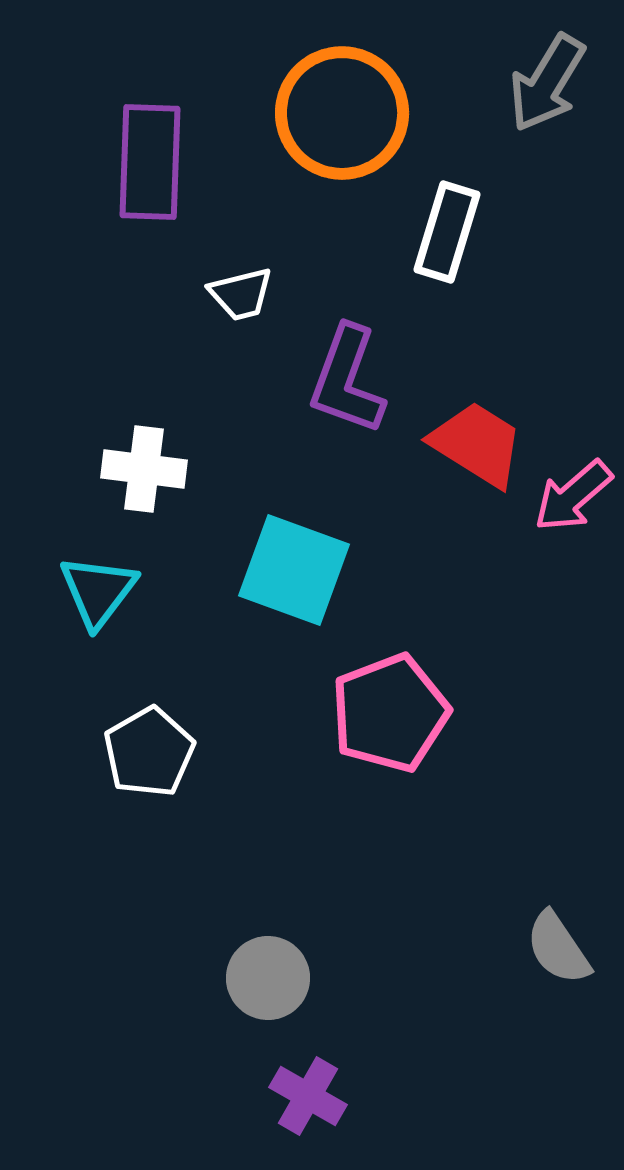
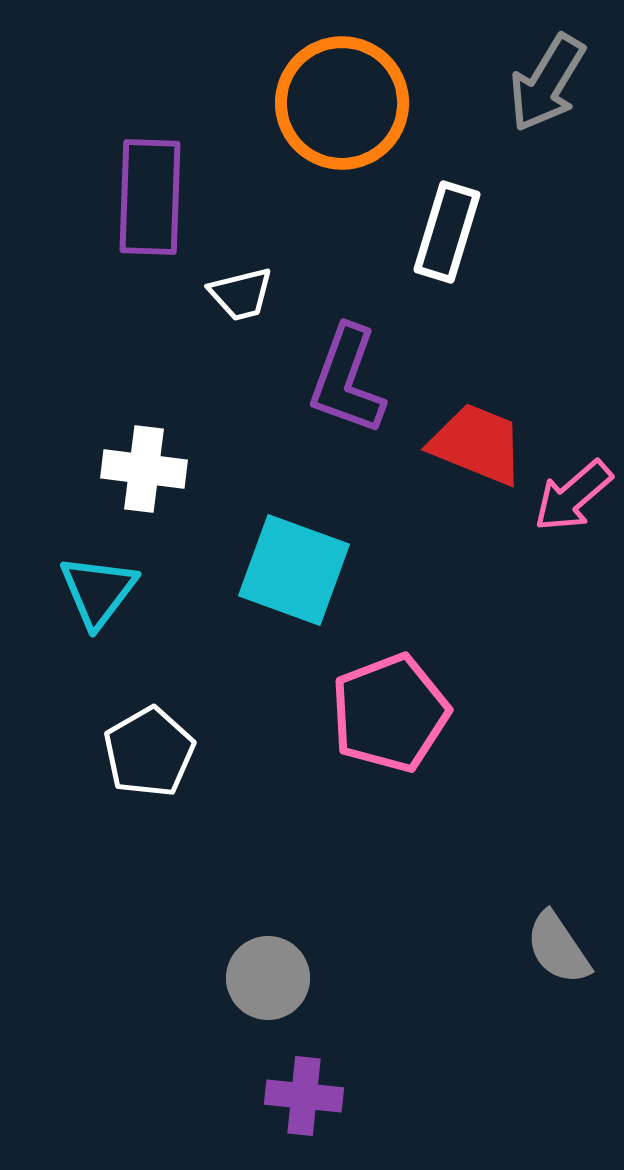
orange circle: moved 10 px up
purple rectangle: moved 35 px down
red trapezoid: rotated 10 degrees counterclockwise
purple cross: moved 4 px left; rotated 24 degrees counterclockwise
